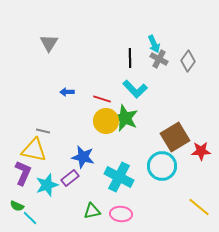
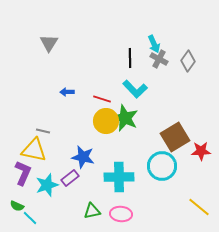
cyan cross: rotated 28 degrees counterclockwise
